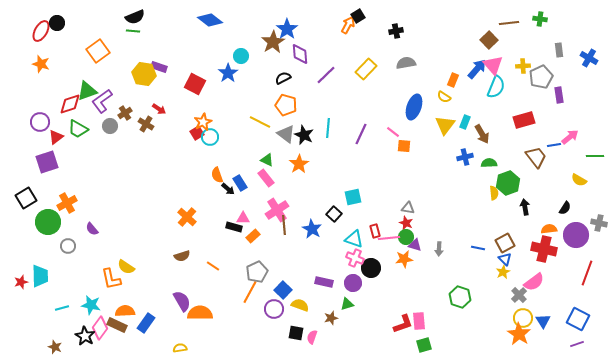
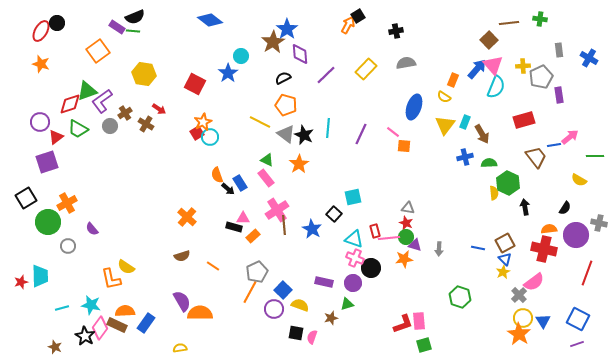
purple rectangle at (159, 67): moved 42 px left, 40 px up; rotated 14 degrees clockwise
green hexagon at (508, 183): rotated 15 degrees counterclockwise
